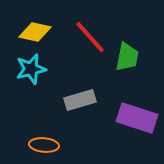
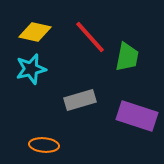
purple rectangle: moved 2 px up
